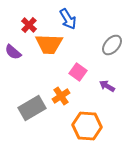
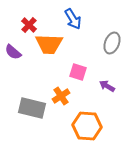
blue arrow: moved 5 px right
gray ellipse: moved 2 px up; rotated 20 degrees counterclockwise
pink square: rotated 18 degrees counterclockwise
gray rectangle: rotated 44 degrees clockwise
